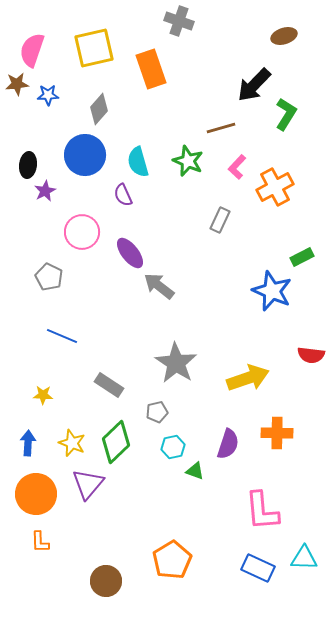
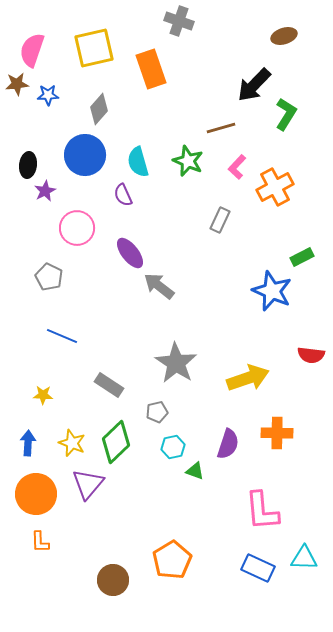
pink circle at (82, 232): moved 5 px left, 4 px up
brown circle at (106, 581): moved 7 px right, 1 px up
